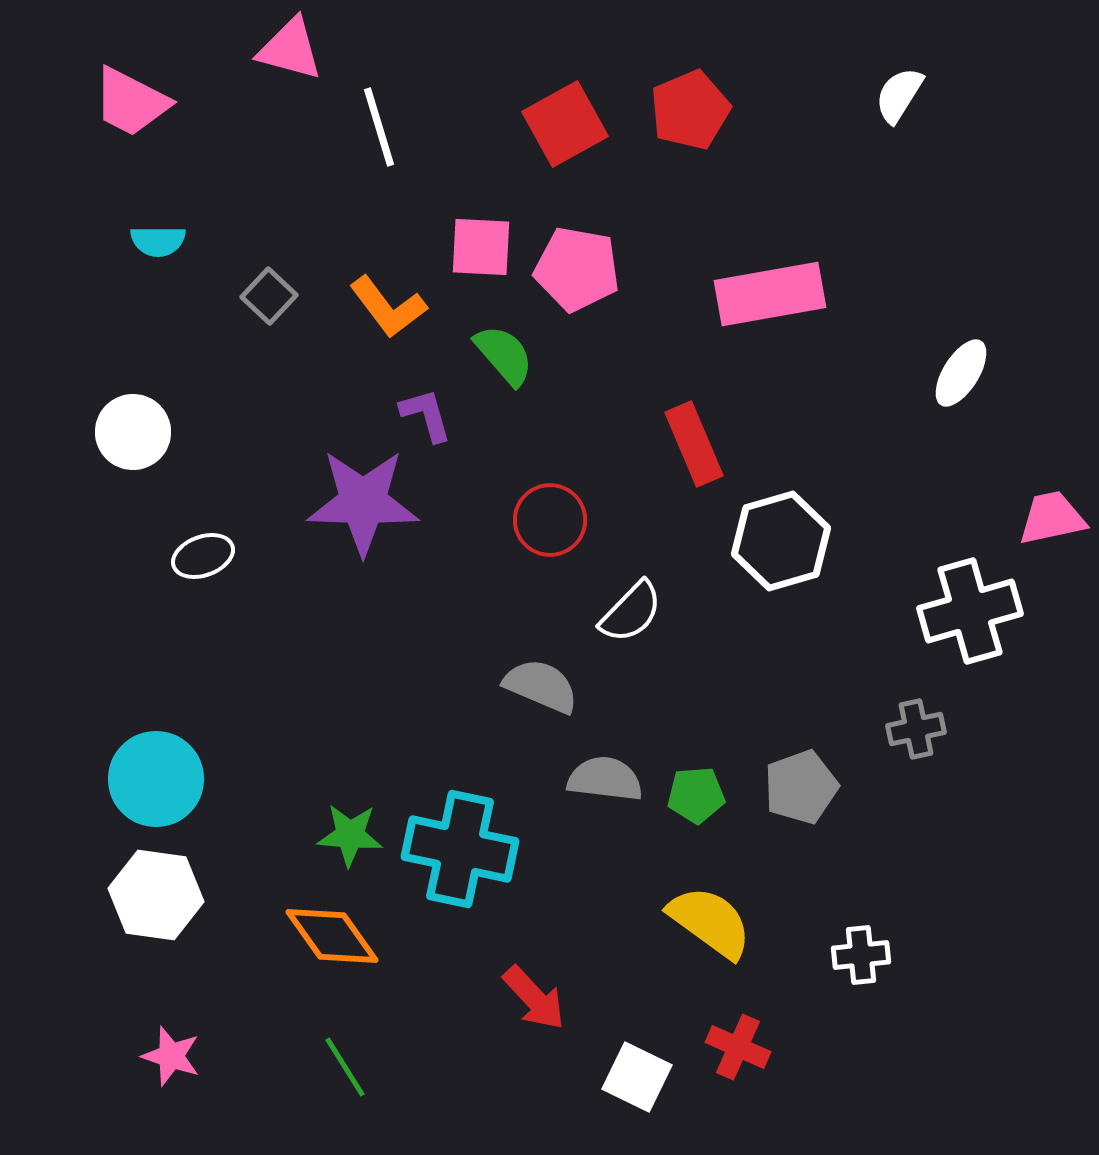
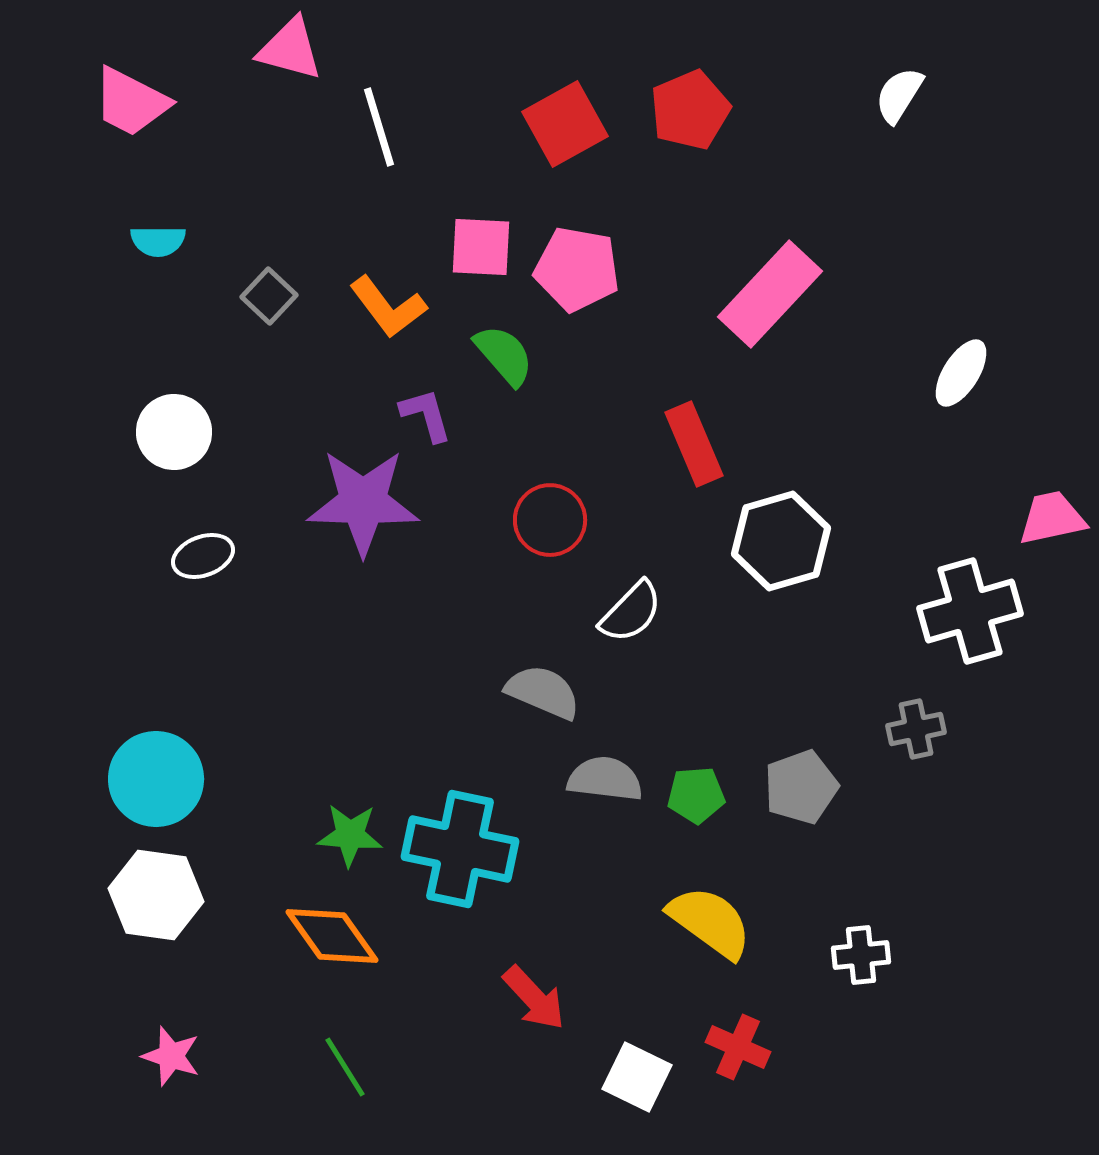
pink rectangle at (770, 294): rotated 37 degrees counterclockwise
white circle at (133, 432): moved 41 px right
gray semicircle at (541, 686): moved 2 px right, 6 px down
